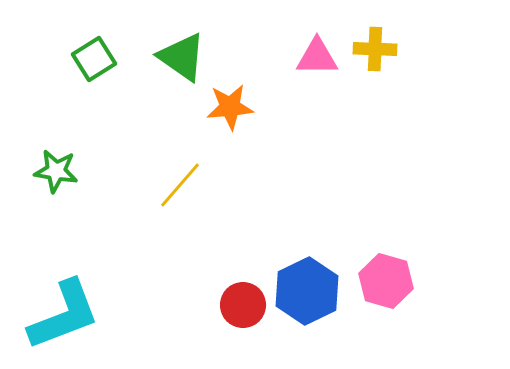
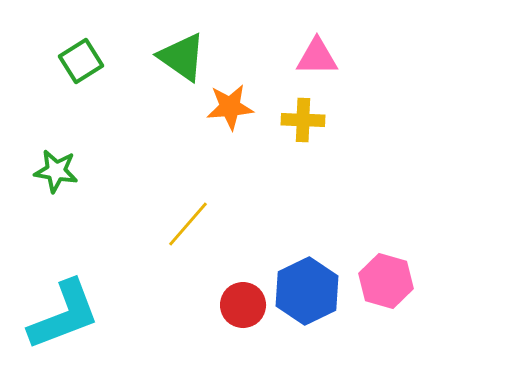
yellow cross: moved 72 px left, 71 px down
green square: moved 13 px left, 2 px down
yellow line: moved 8 px right, 39 px down
